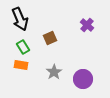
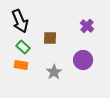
black arrow: moved 2 px down
purple cross: moved 1 px down
brown square: rotated 24 degrees clockwise
green rectangle: rotated 16 degrees counterclockwise
purple circle: moved 19 px up
